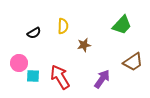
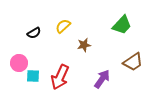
yellow semicircle: rotated 133 degrees counterclockwise
red arrow: rotated 125 degrees counterclockwise
